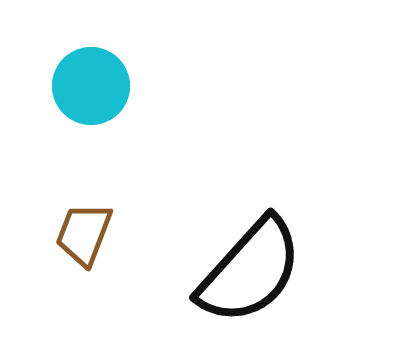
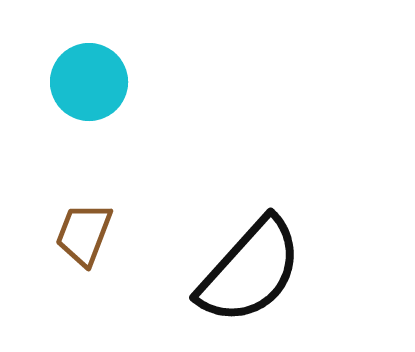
cyan circle: moved 2 px left, 4 px up
